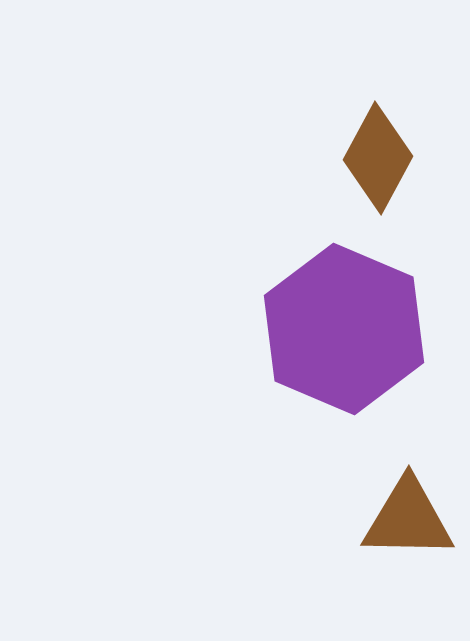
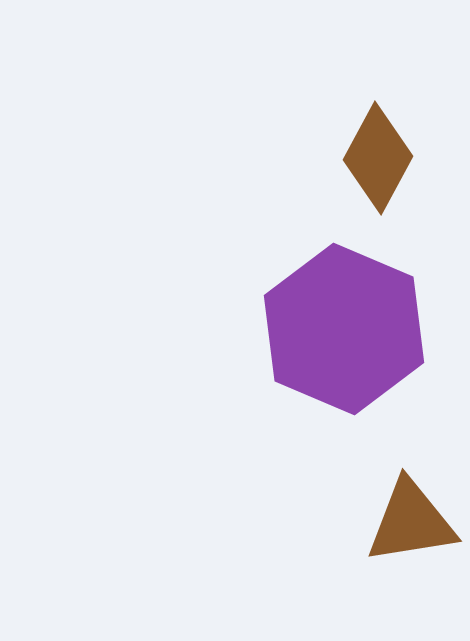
brown triangle: moved 3 px right, 3 px down; rotated 10 degrees counterclockwise
